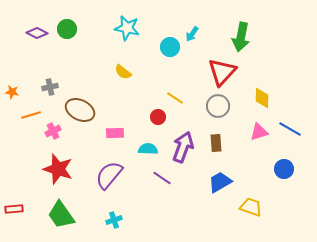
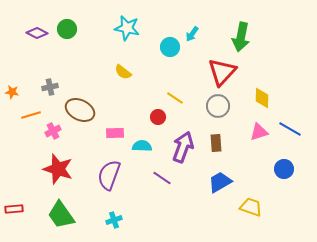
cyan semicircle: moved 6 px left, 3 px up
purple semicircle: rotated 20 degrees counterclockwise
